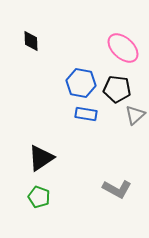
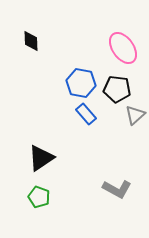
pink ellipse: rotated 12 degrees clockwise
blue rectangle: rotated 40 degrees clockwise
